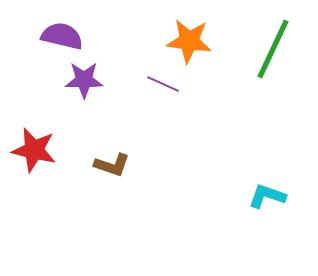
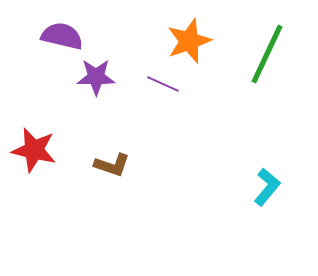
orange star: rotated 27 degrees counterclockwise
green line: moved 6 px left, 5 px down
purple star: moved 12 px right, 3 px up
cyan L-shape: moved 9 px up; rotated 111 degrees clockwise
